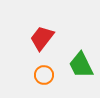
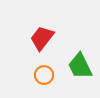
green trapezoid: moved 1 px left, 1 px down
